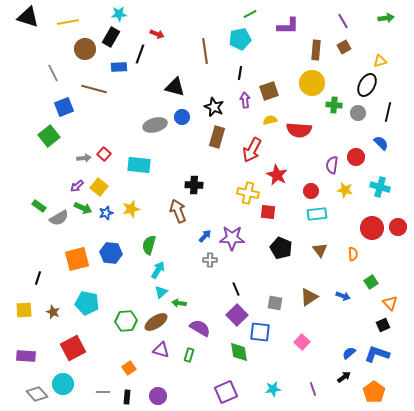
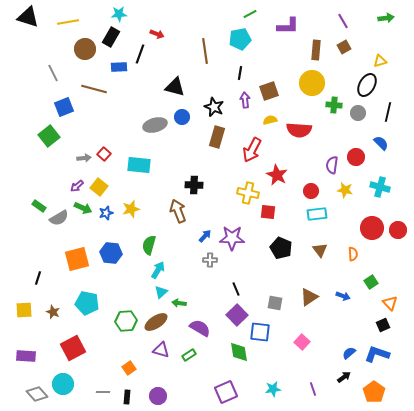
red circle at (398, 227): moved 3 px down
green rectangle at (189, 355): rotated 40 degrees clockwise
